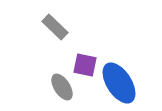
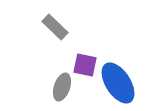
blue ellipse: moved 1 px left
gray ellipse: rotated 52 degrees clockwise
